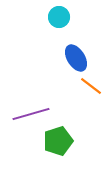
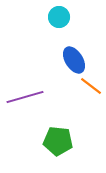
blue ellipse: moved 2 px left, 2 px down
purple line: moved 6 px left, 17 px up
green pentagon: rotated 24 degrees clockwise
